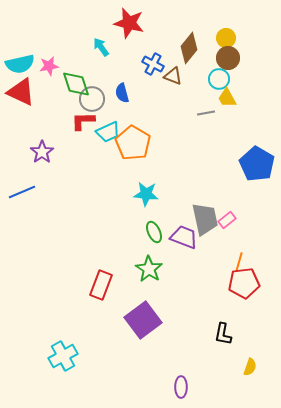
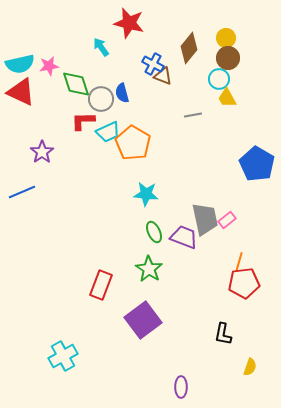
brown triangle: moved 10 px left
gray circle: moved 9 px right
gray line: moved 13 px left, 2 px down
